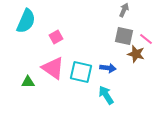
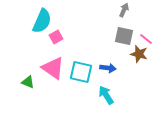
cyan semicircle: moved 16 px right
brown star: moved 3 px right
green triangle: rotated 24 degrees clockwise
